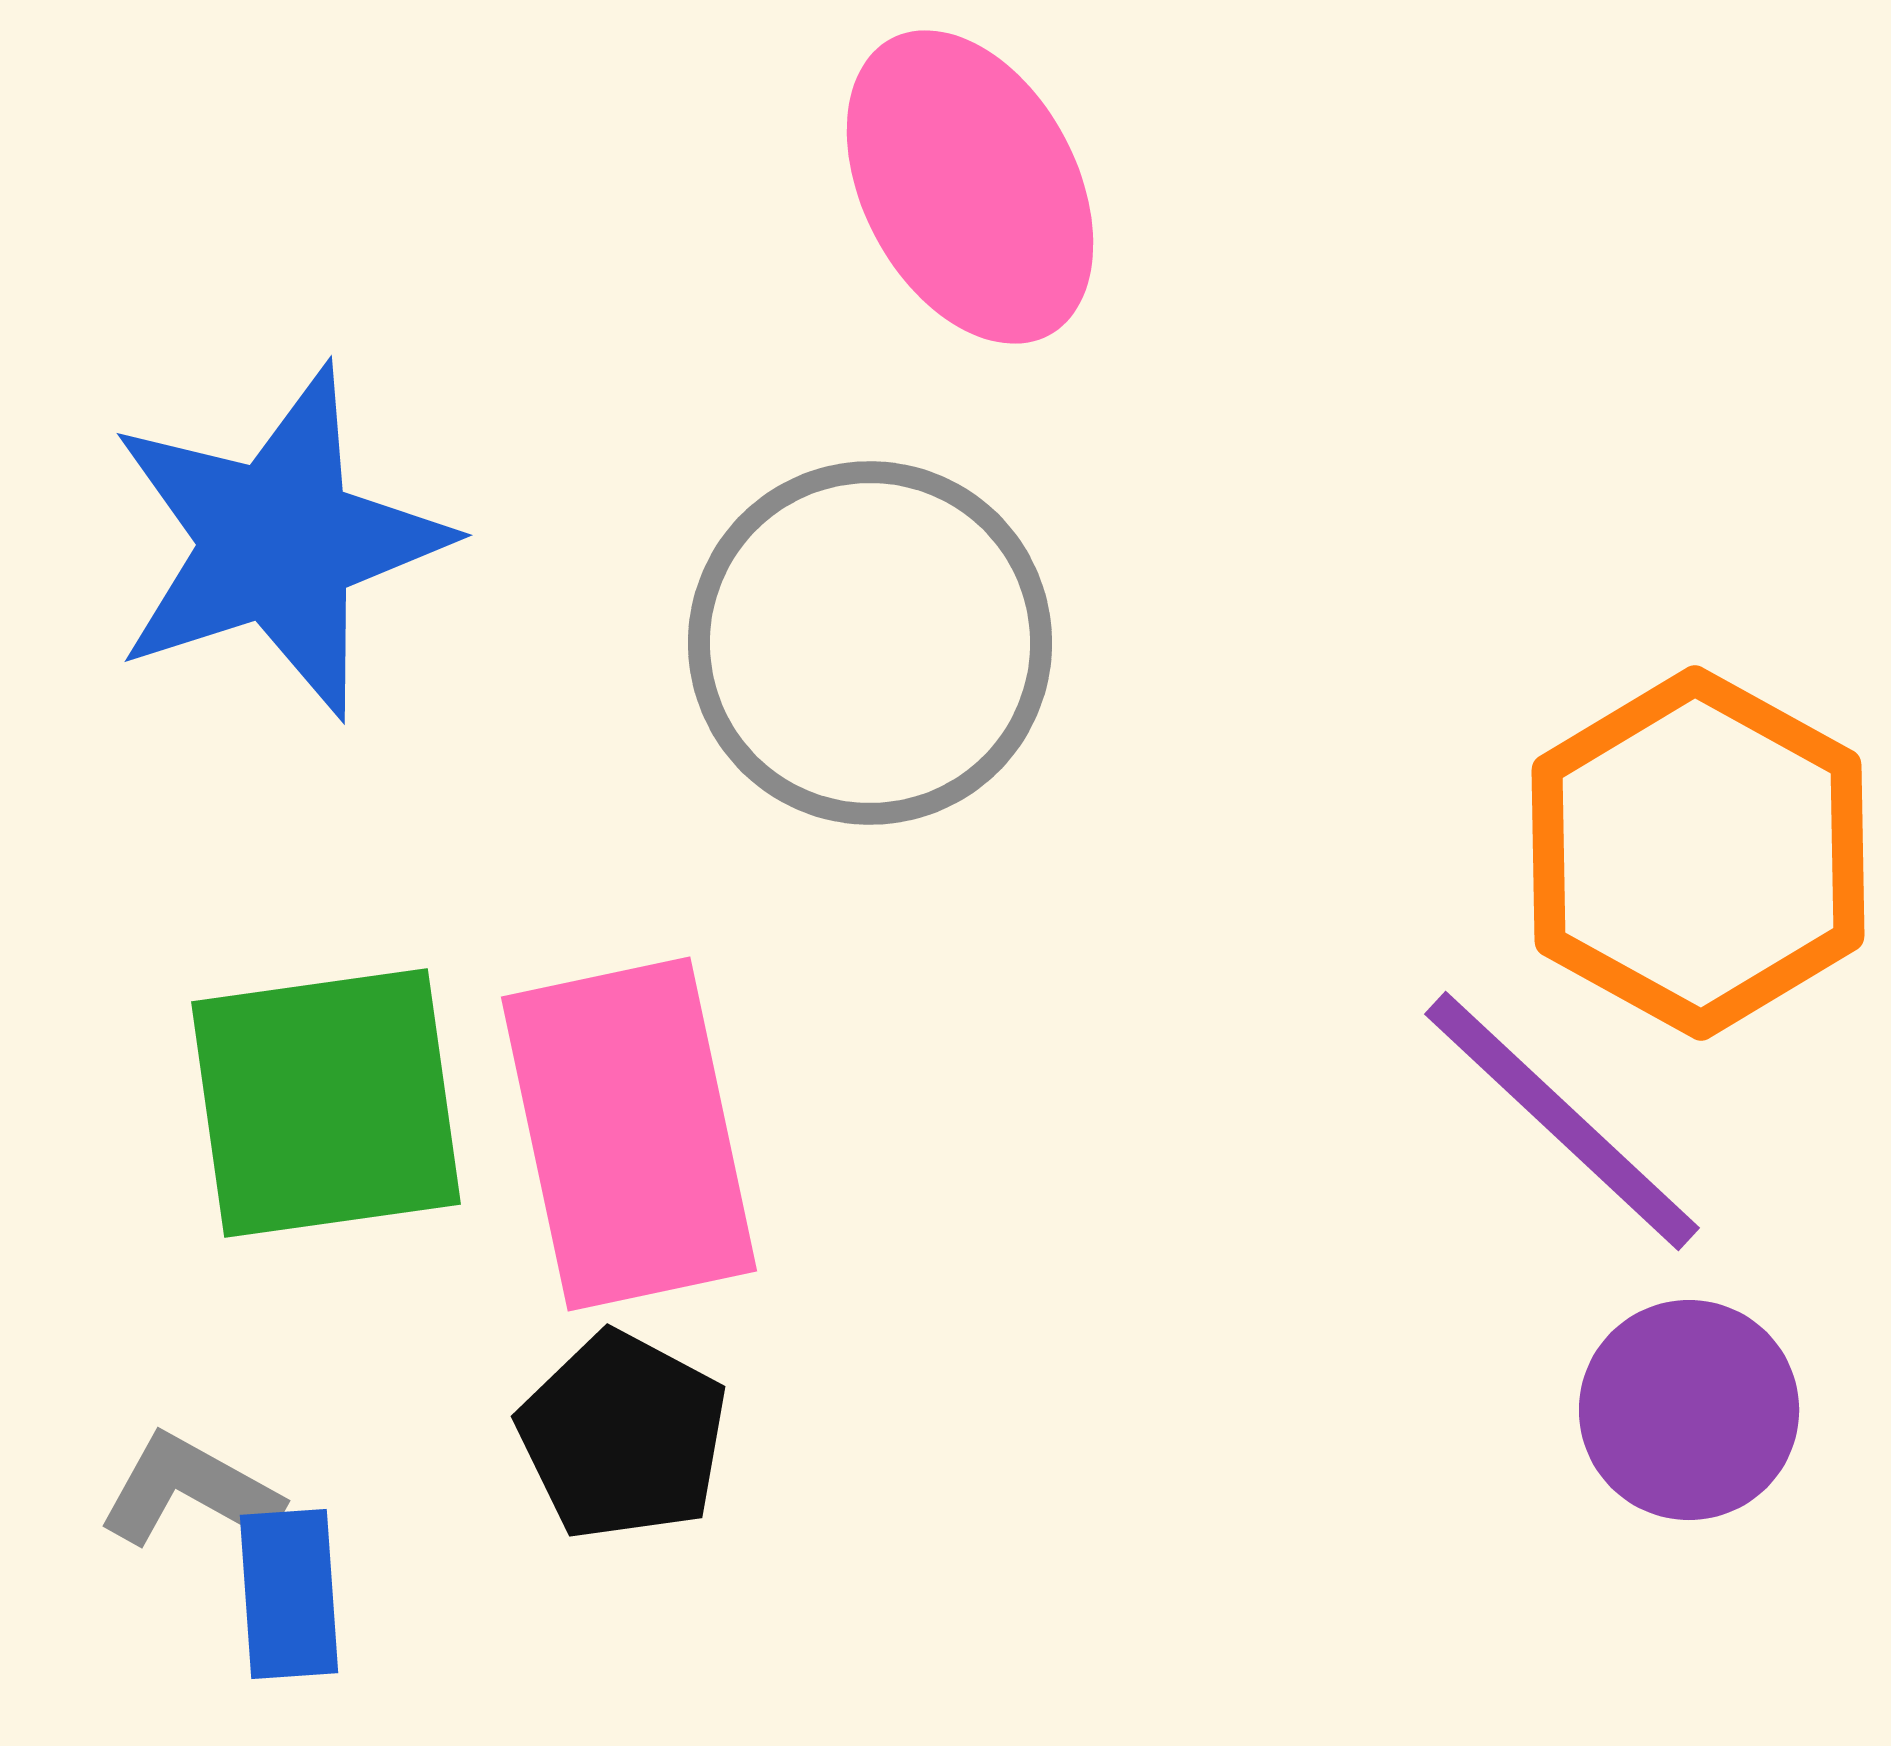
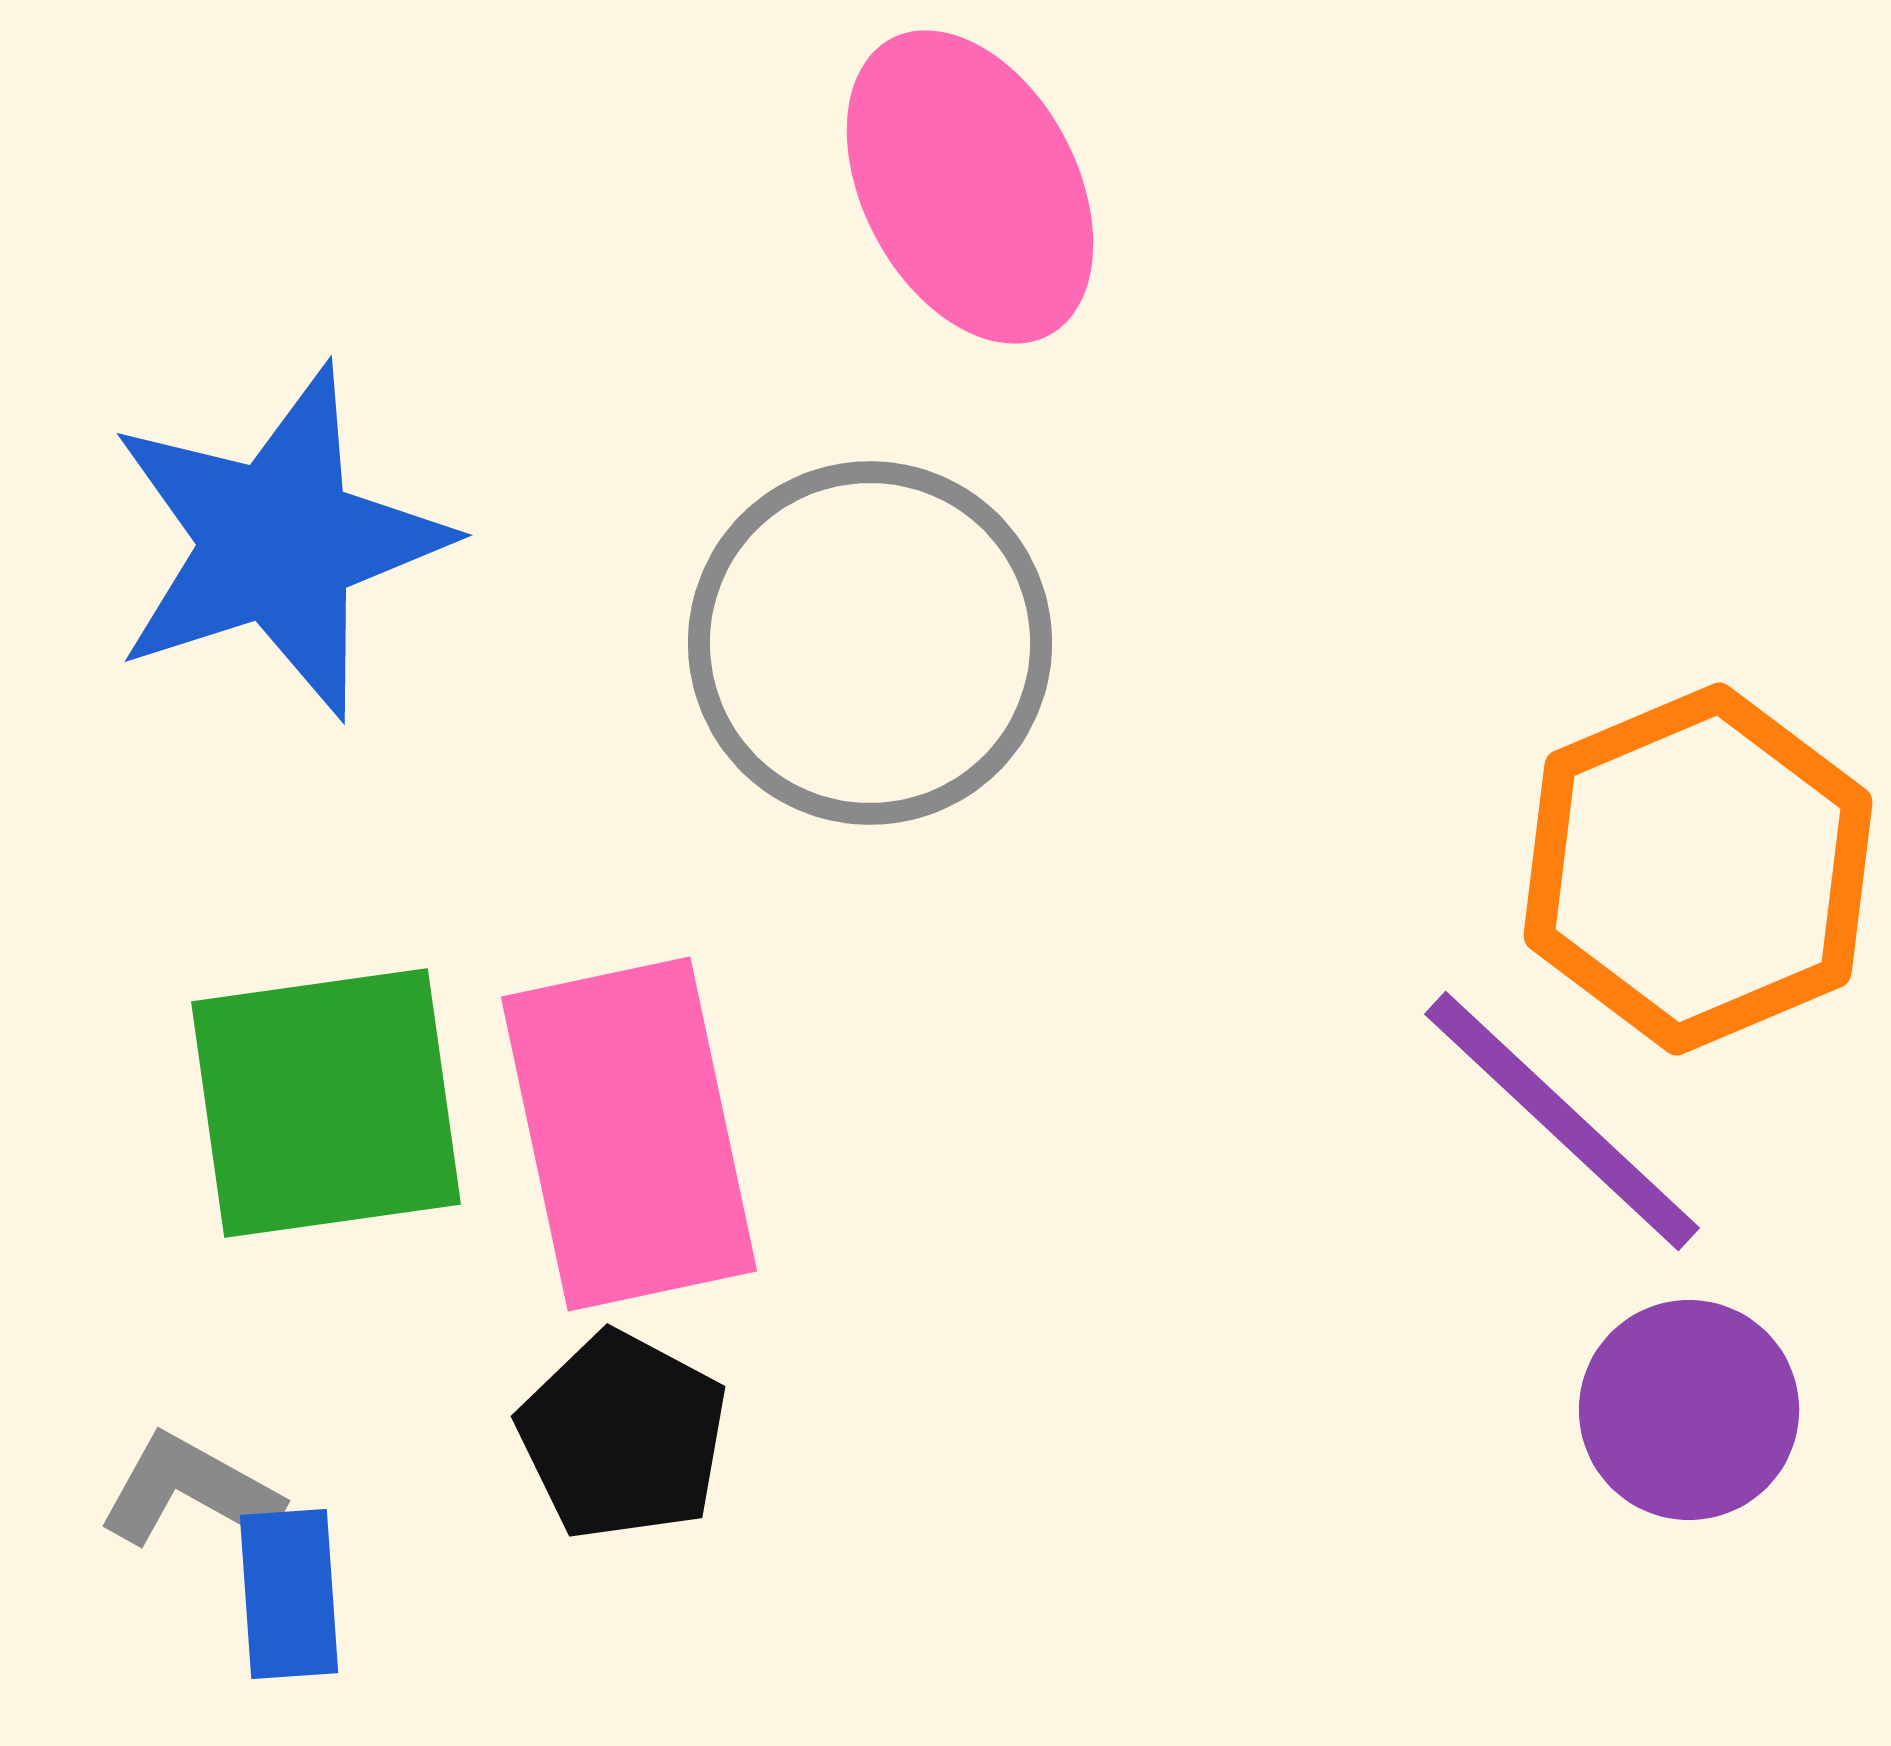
orange hexagon: moved 16 px down; rotated 8 degrees clockwise
